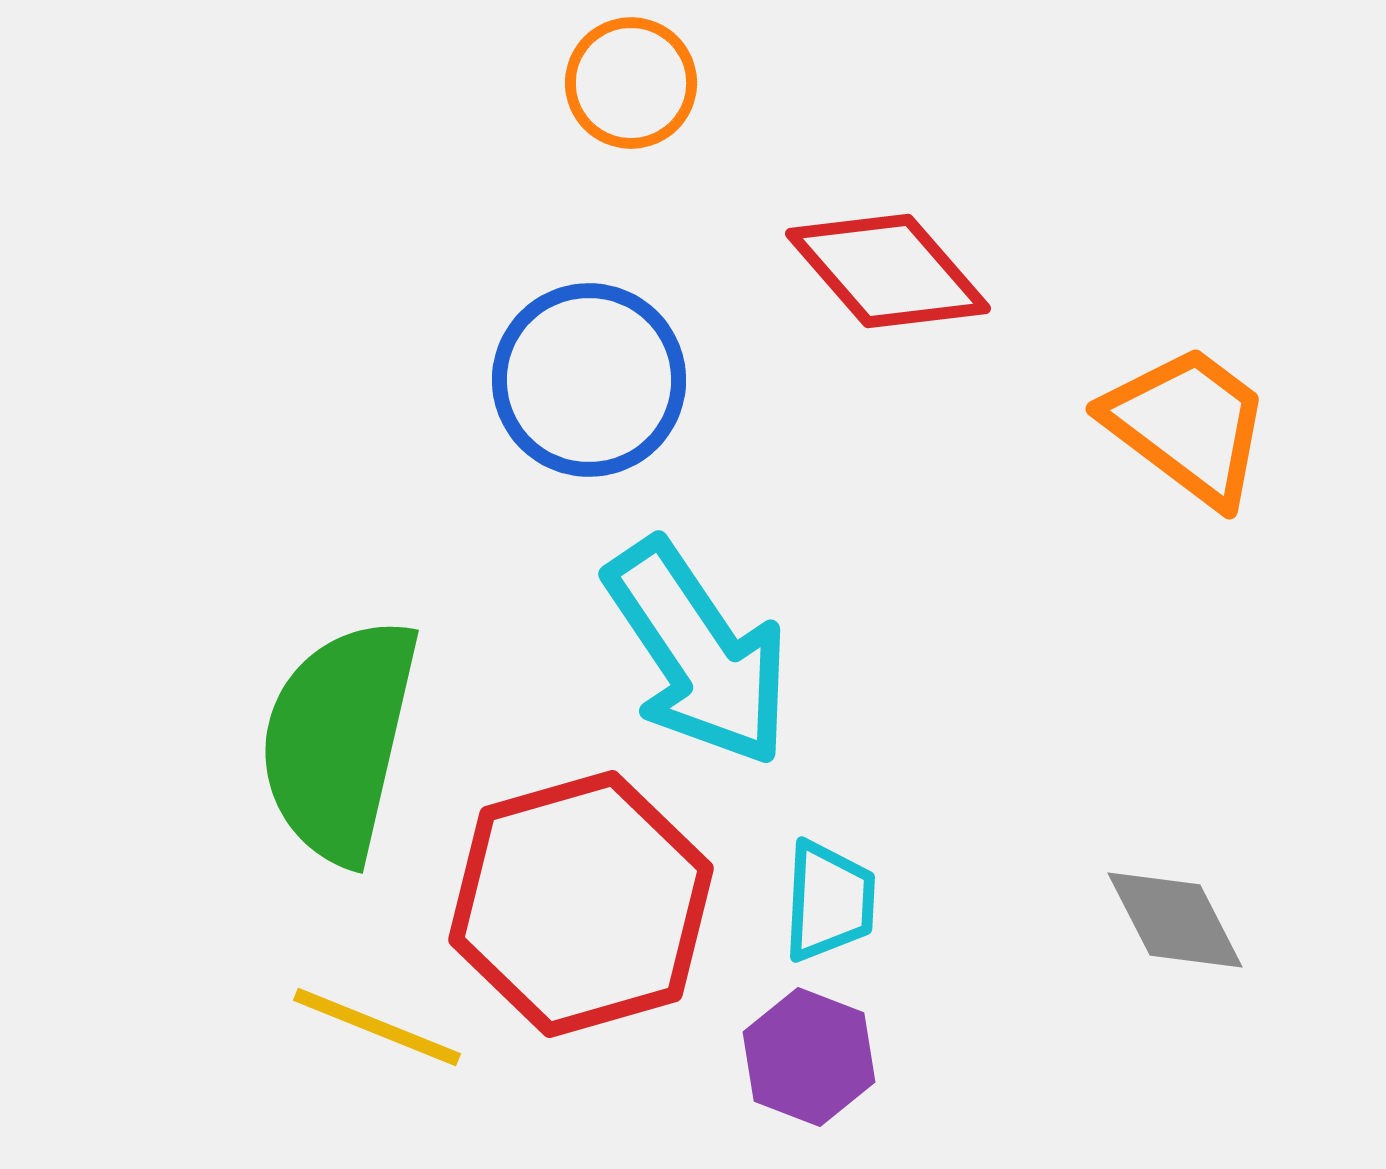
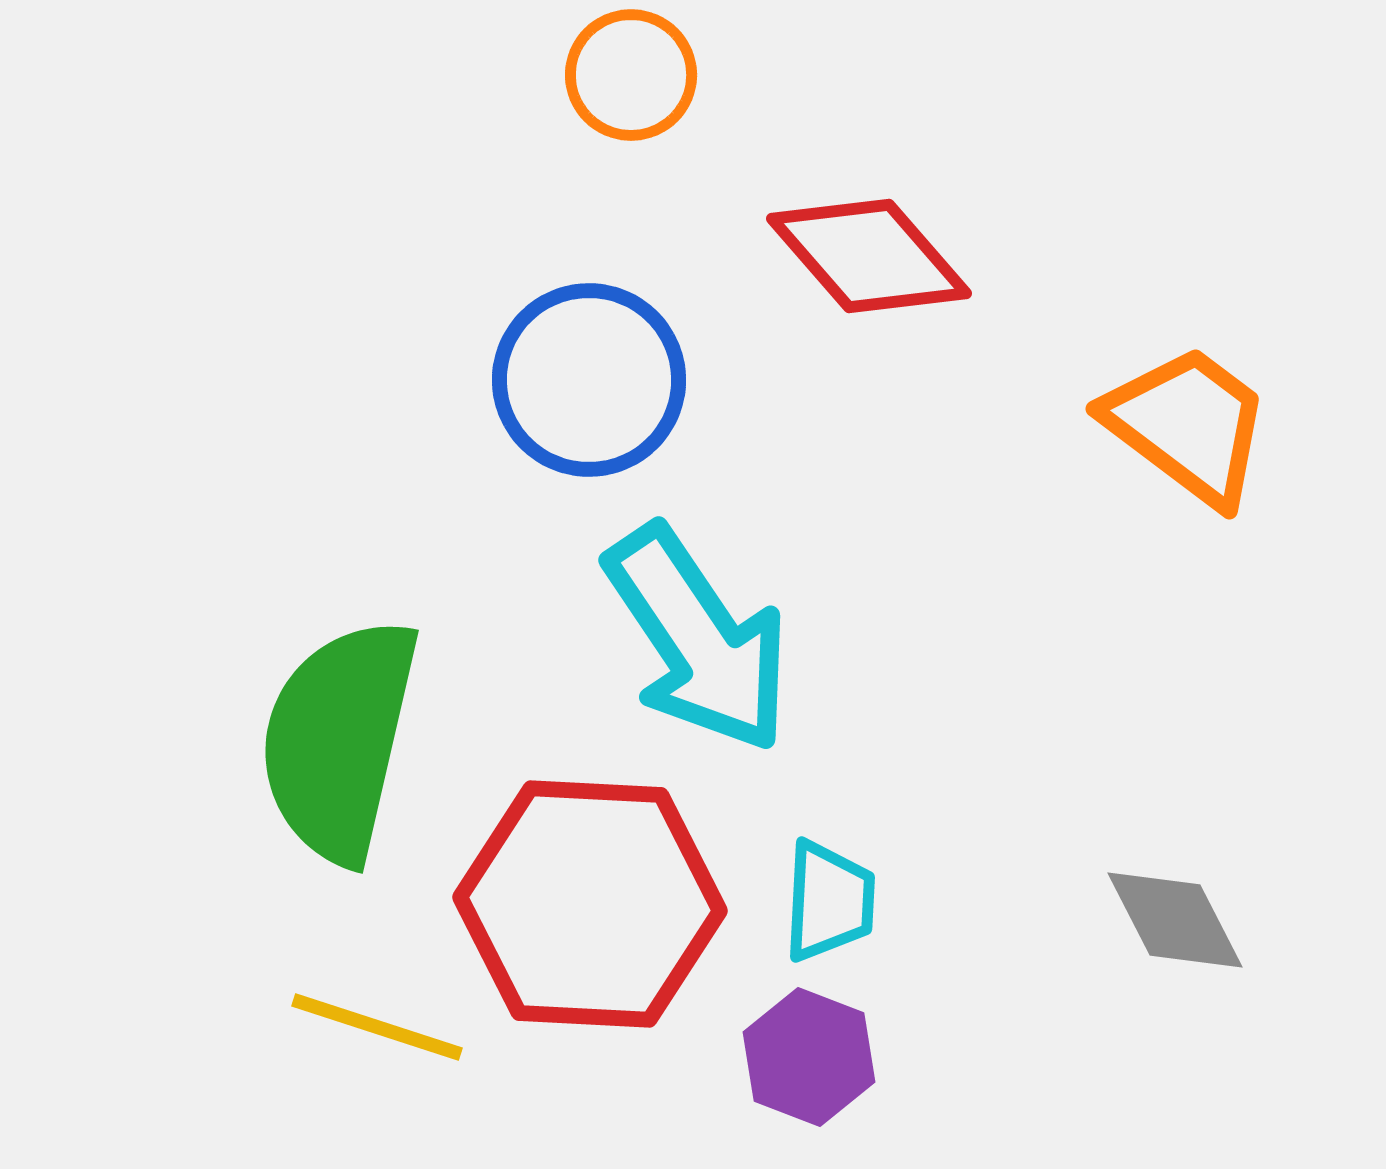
orange circle: moved 8 px up
red diamond: moved 19 px left, 15 px up
cyan arrow: moved 14 px up
red hexagon: moved 9 px right; rotated 19 degrees clockwise
yellow line: rotated 4 degrees counterclockwise
